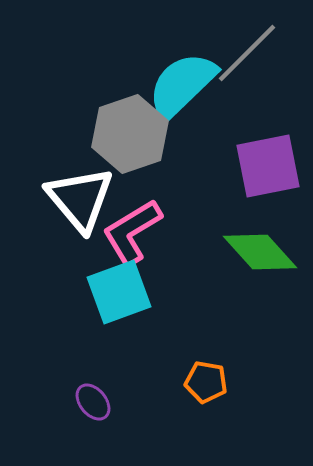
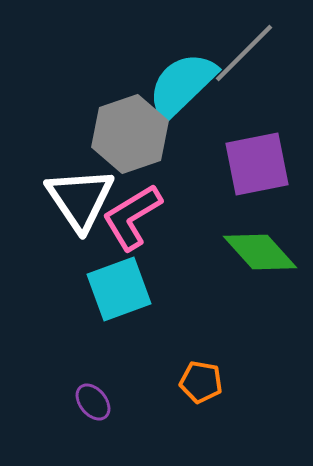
gray line: moved 3 px left
purple square: moved 11 px left, 2 px up
white triangle: rotated 6 degrees clockwise
pink L-shape: moved 15 px up
cyan square: moved 3 px up
orange pentagon: moved 5 px left
